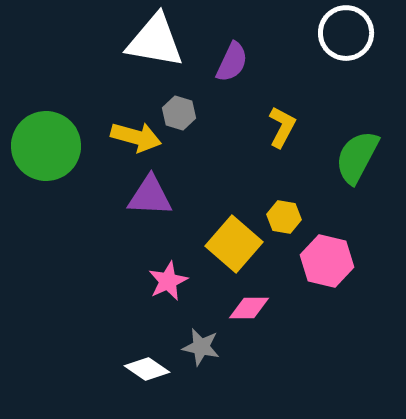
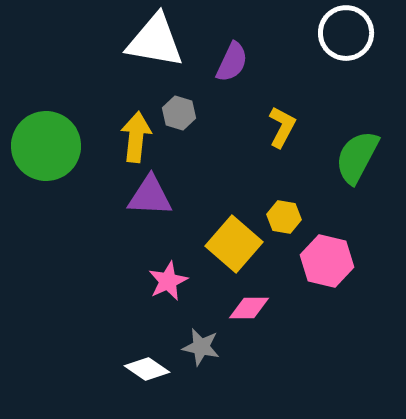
yellow arrow: rotated 99 degrees counterclockwise
